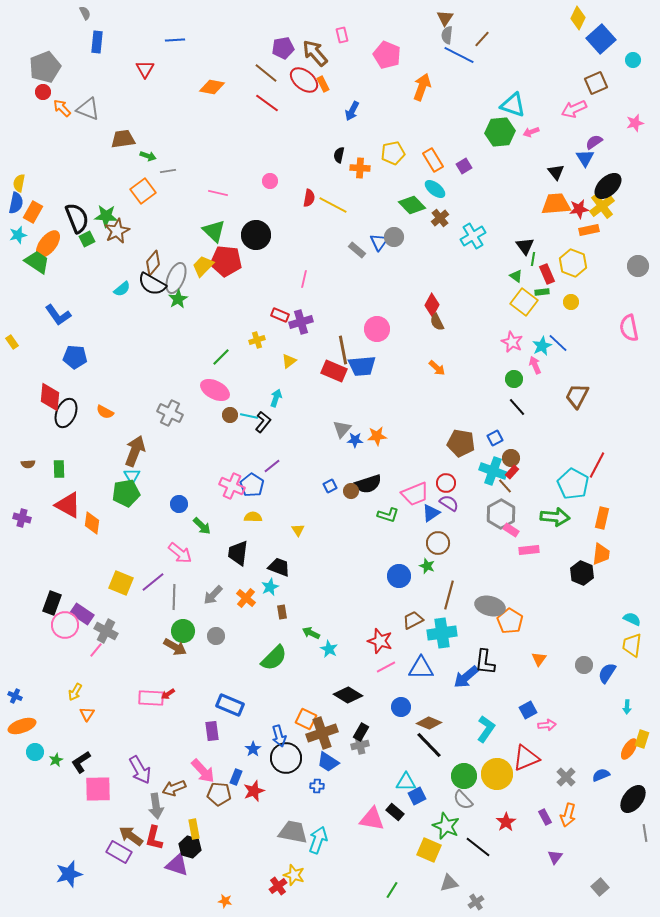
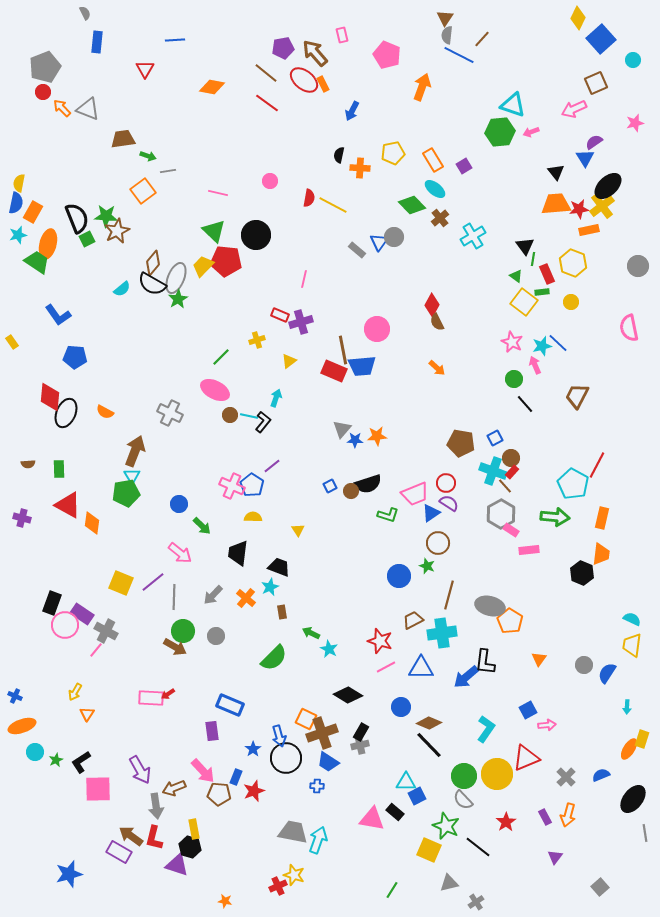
orange ellipse at (48, 244): rotated 24 degrees counterclockwise
cyan star at (542, 346): rotated 12 degrees clockwise
black line at (517, 407): moved 8 px right, 3 px up
red cross at (278, 886): rotated 12 degrees clockwise
